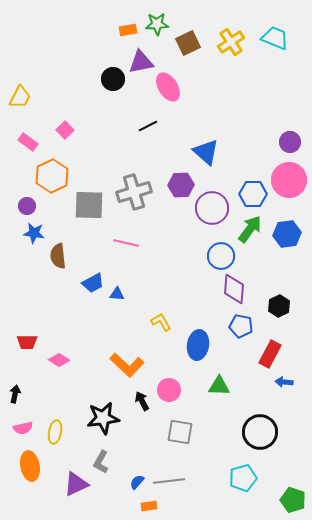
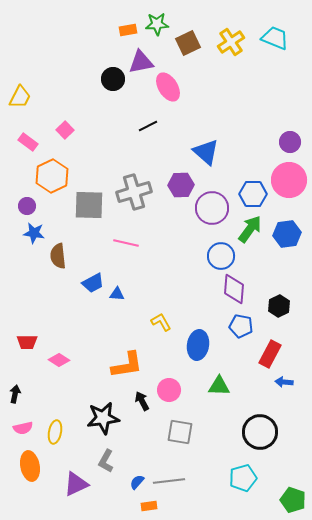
orange L-shape at (127, 365): rotated 52 degrees counterclockwise
gray L-shape at (101, 462): moved 5 px right, 1 px up
